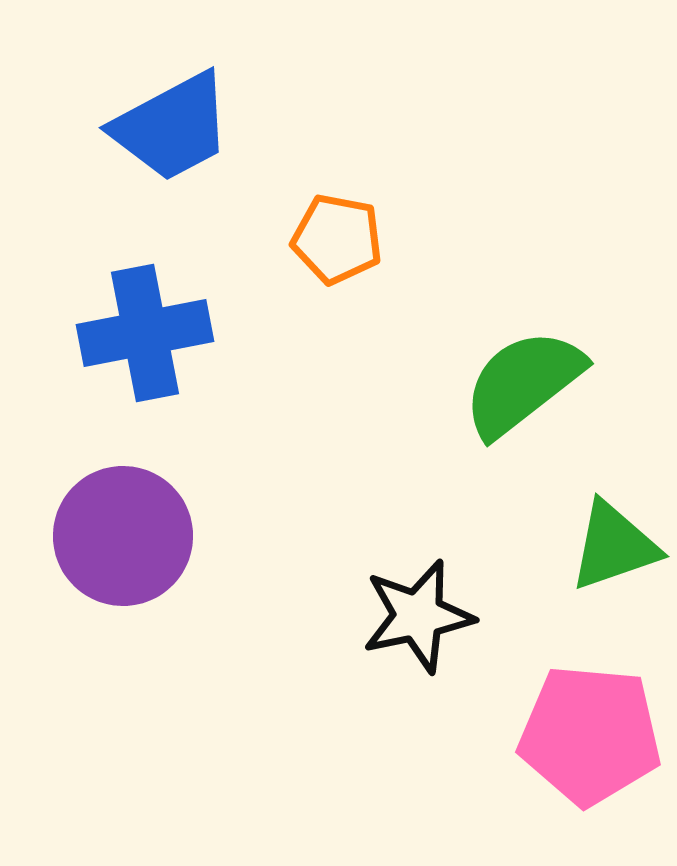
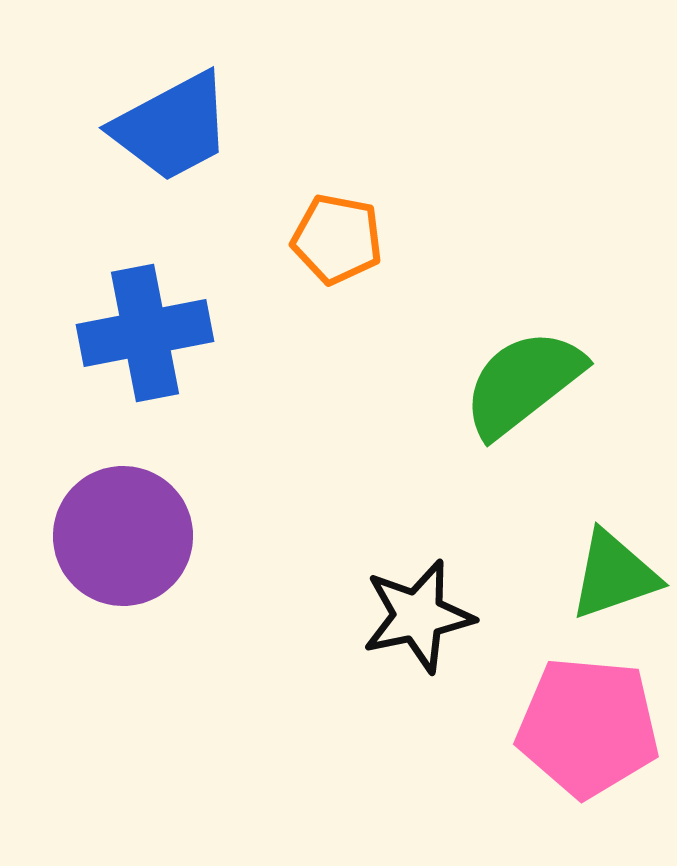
green triangle: moved 29 px down
pink pentagon: moved 2 px left, 8 px up
